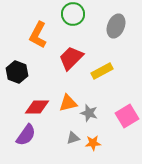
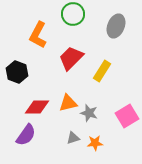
yellow rectangle: rotated 30 degrees counterclockwise
orange star: moved 2 px right
